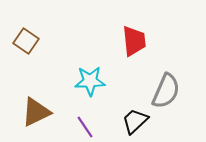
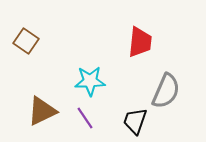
red trapezoid: moved 6 px right, 1 px down; rotated 12 degrees clockwise
brown triangle: moved 6 px right, 1 px up
black trapezoid: rotated 28 degrees counterclockwise
purple line: moved 9 px up
